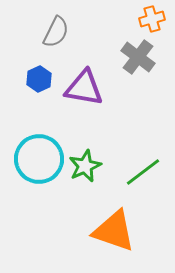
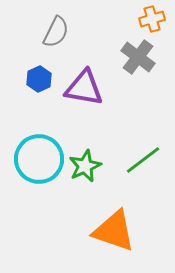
green line: moved 12 px up
